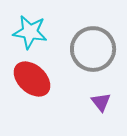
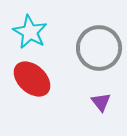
cyan star: rotated 20 degrees clockwise
gray circle: moved 6 px right, 1 px up
